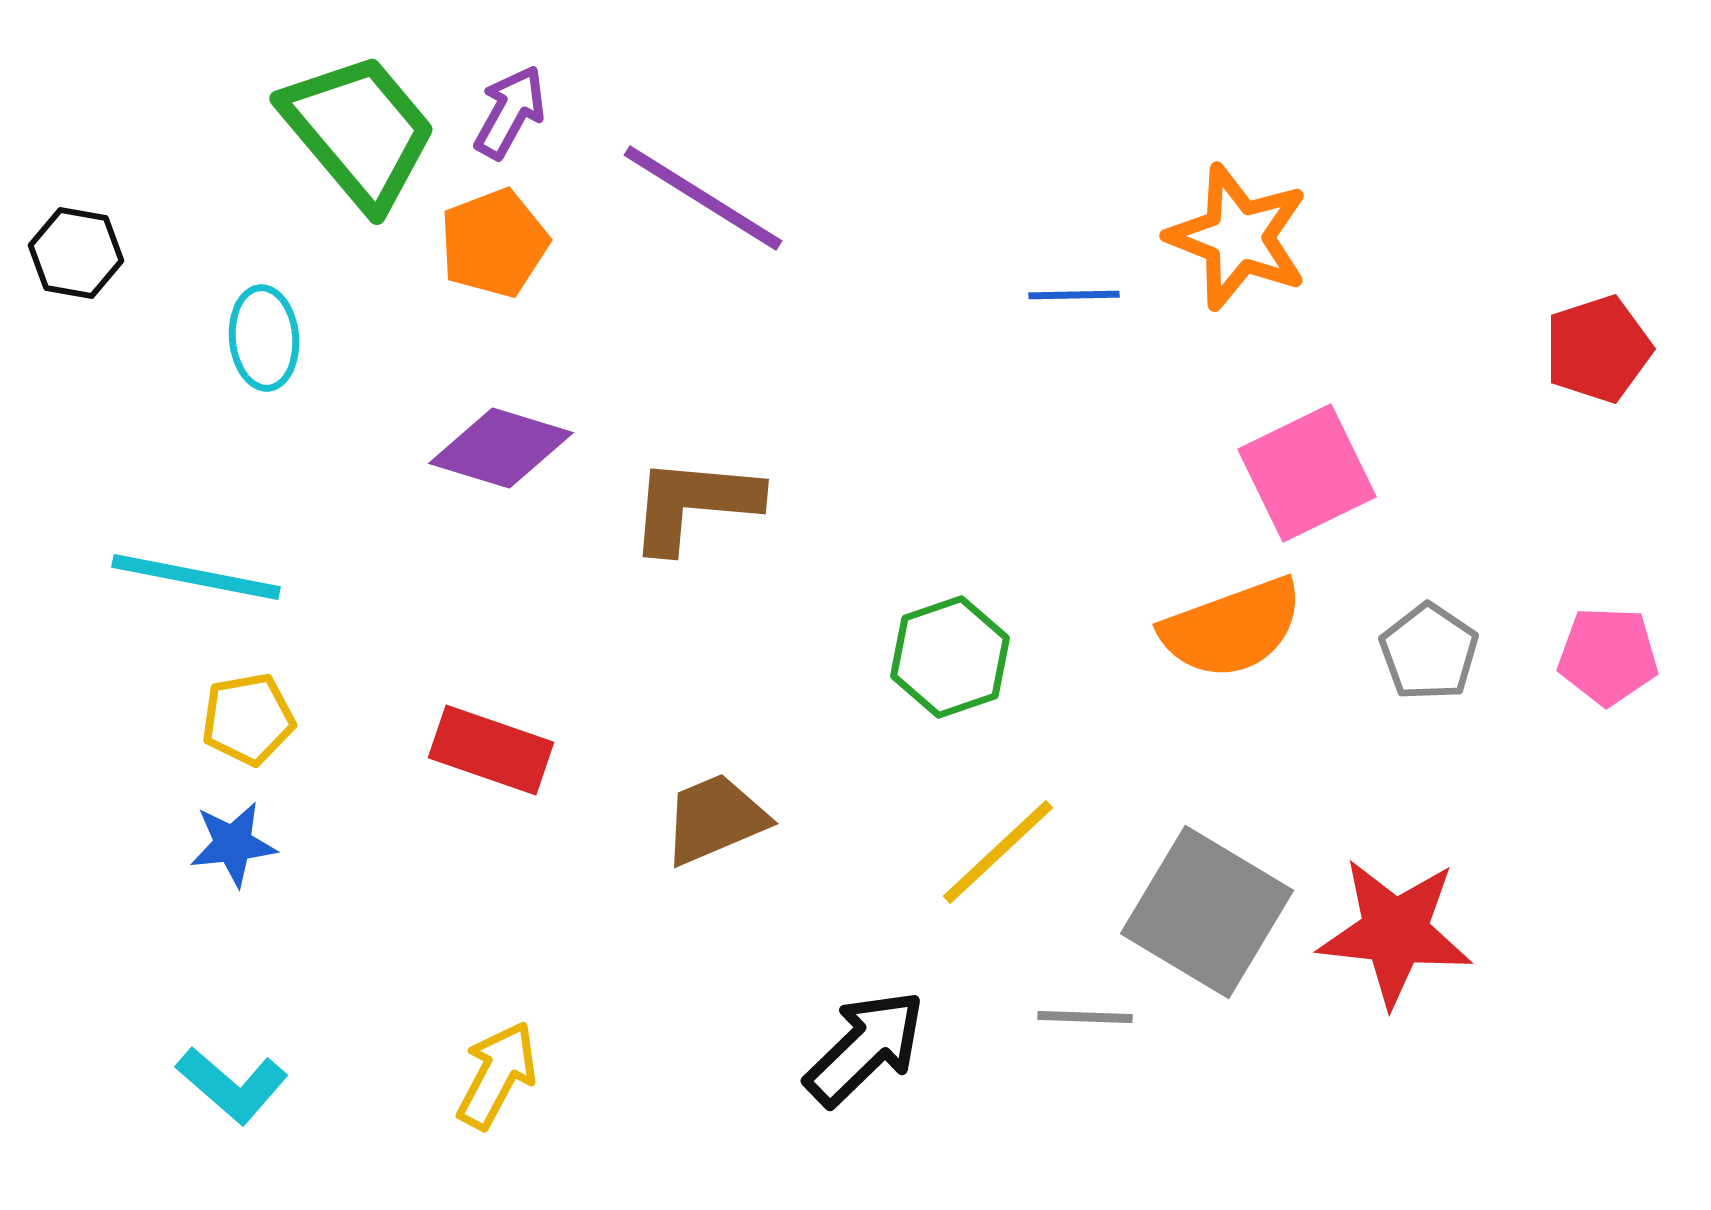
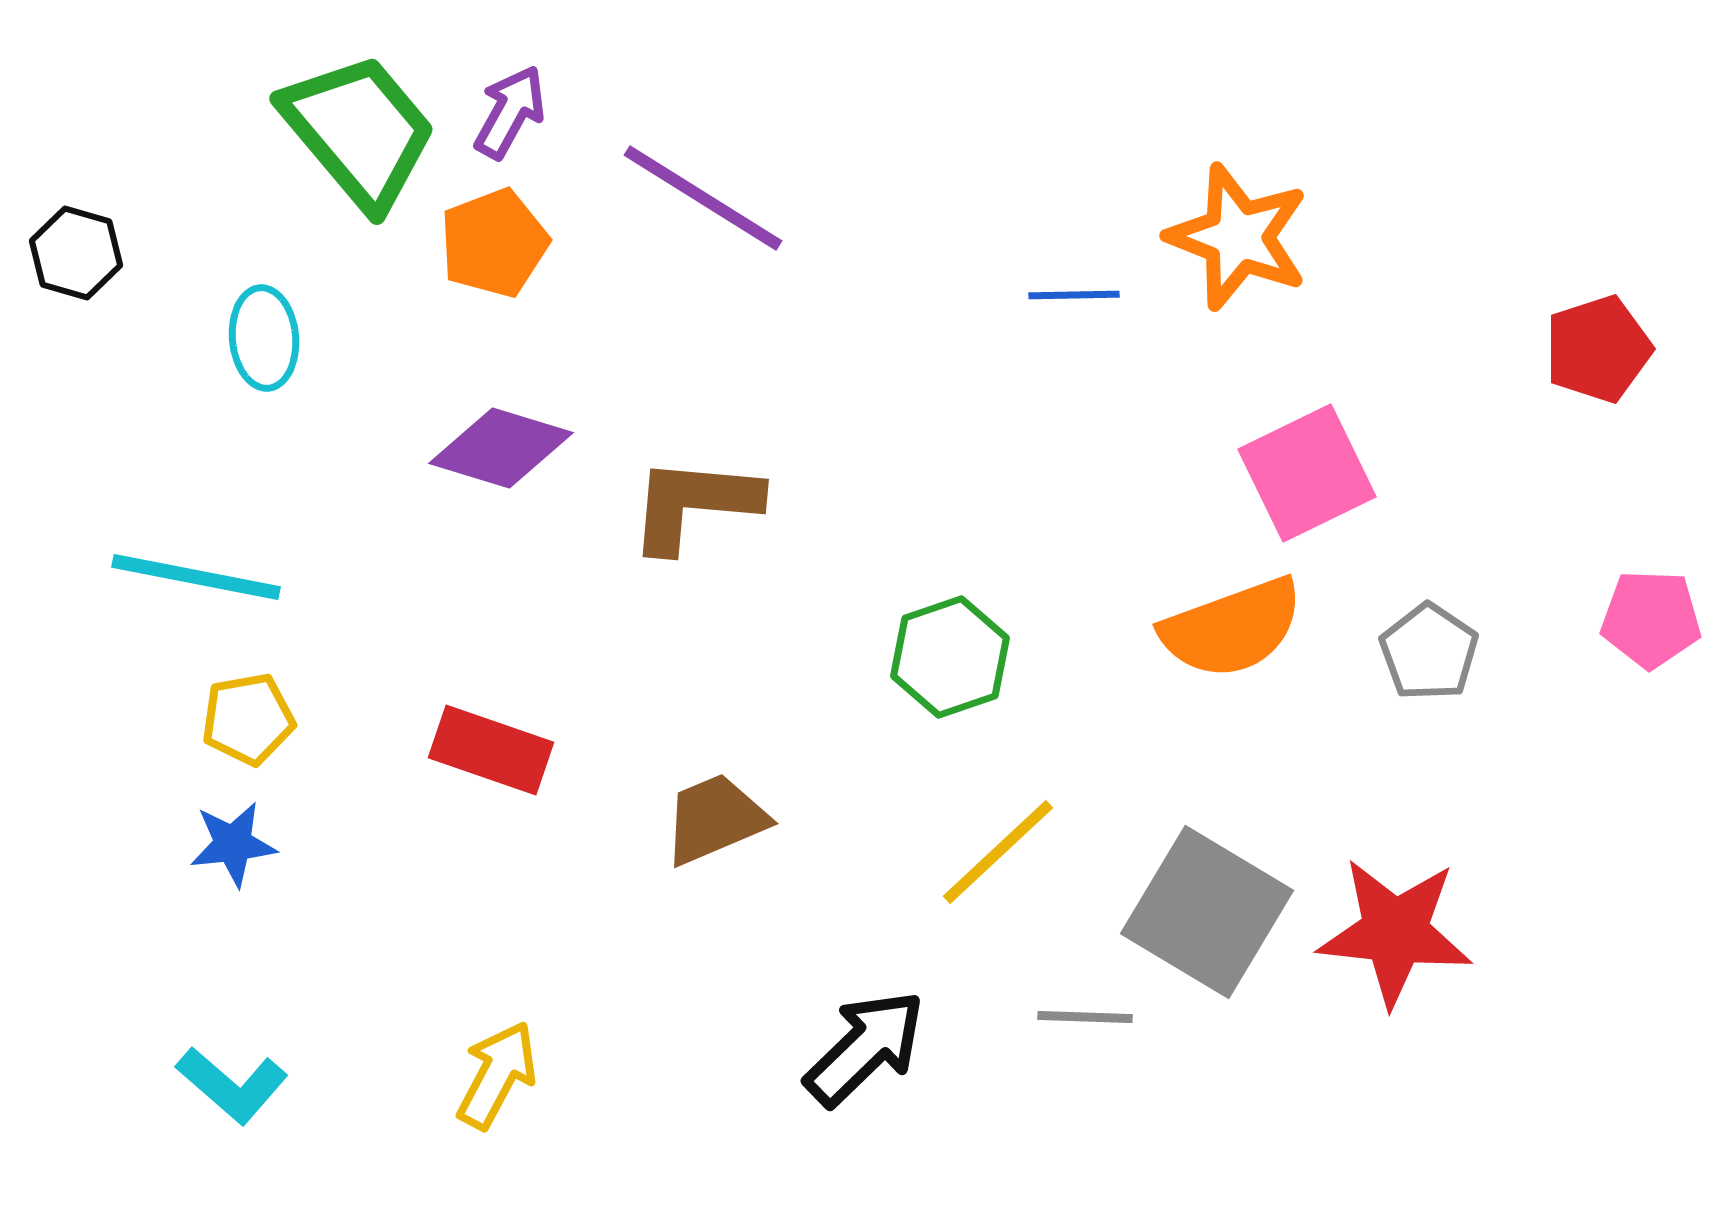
black hexagon: rotated 6 degrees clockwise
pink pentagon: moved 43 px right, 37 px up
